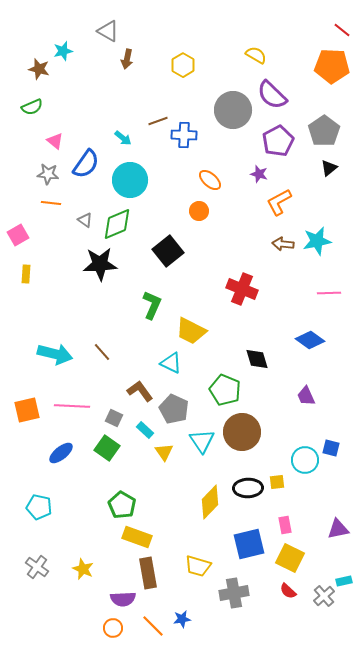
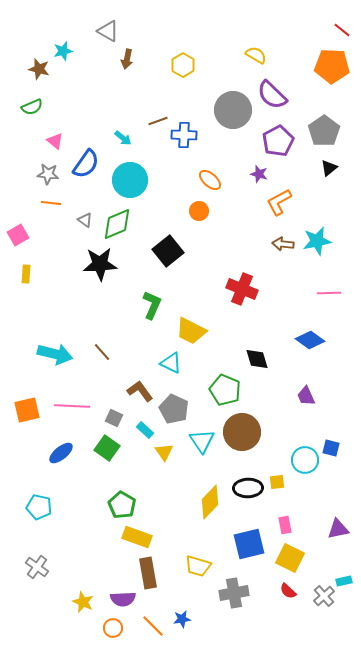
yellow star at (83, 569): moved 33 px down
